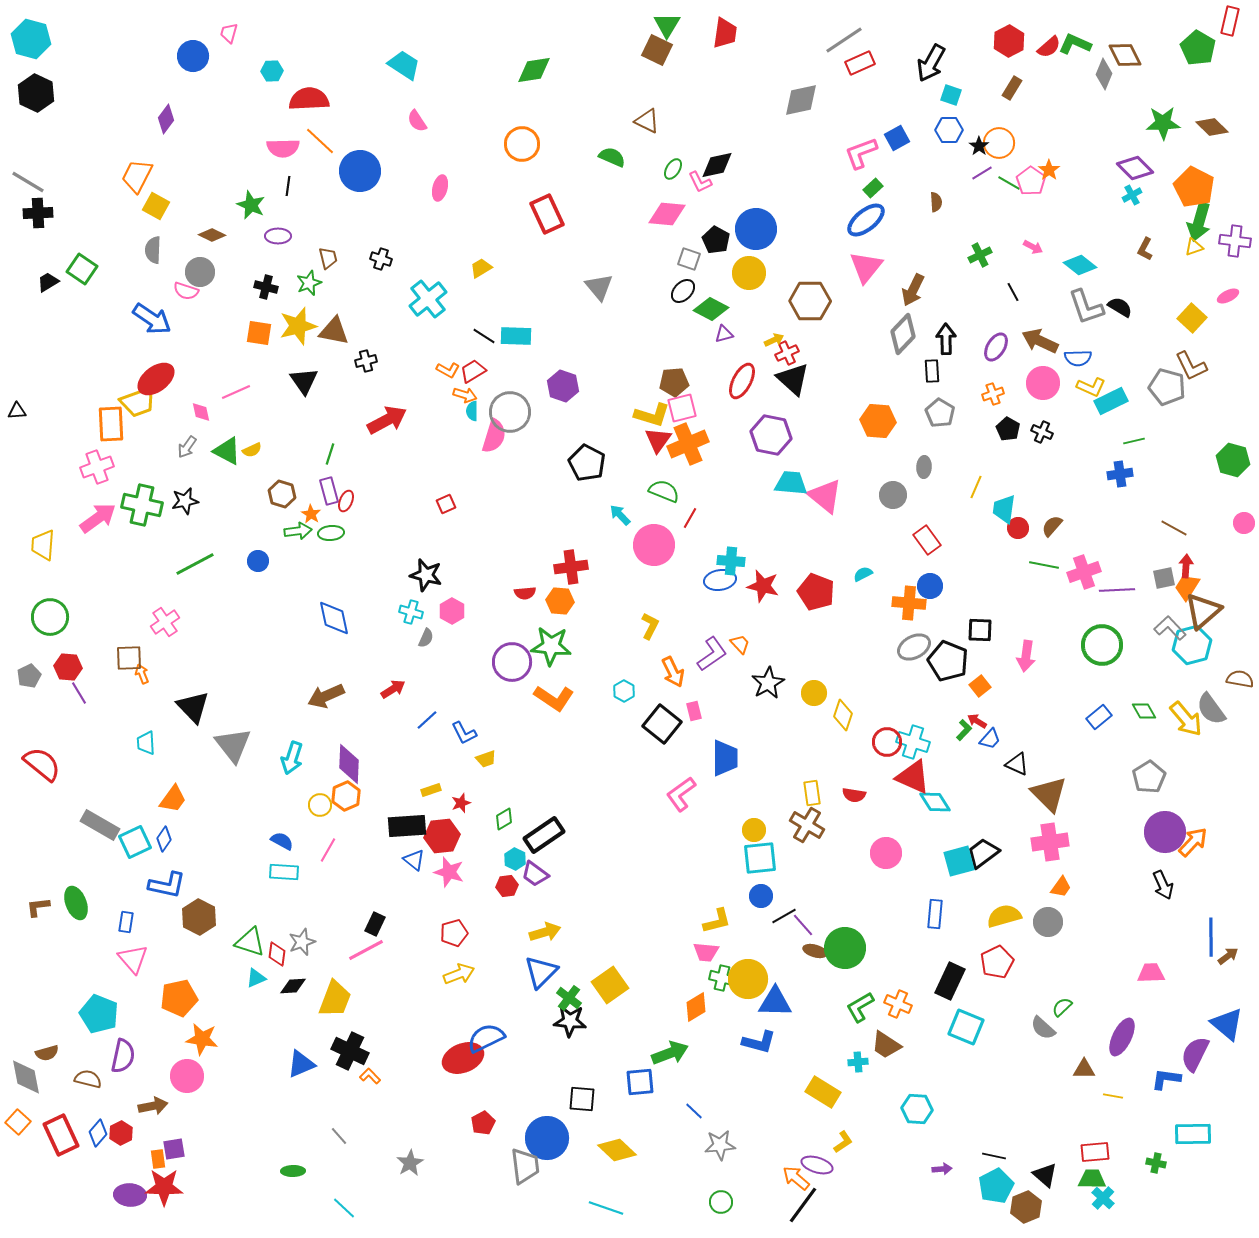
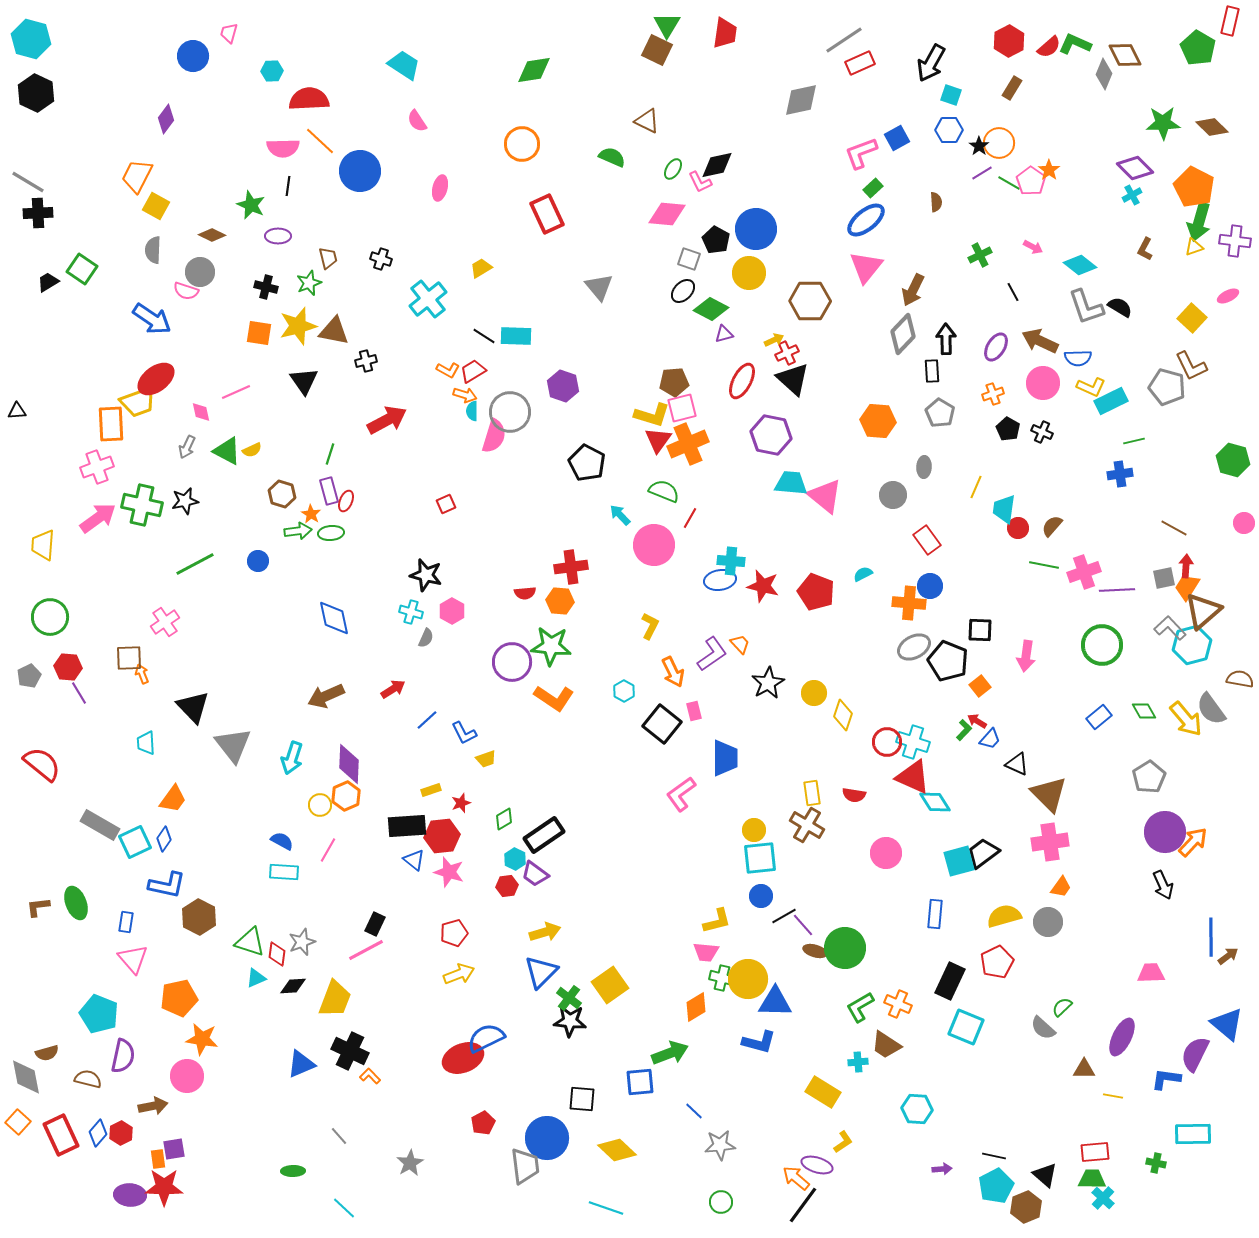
gray arrow at (187, 447): rotated 10 degrees counterclockwise
